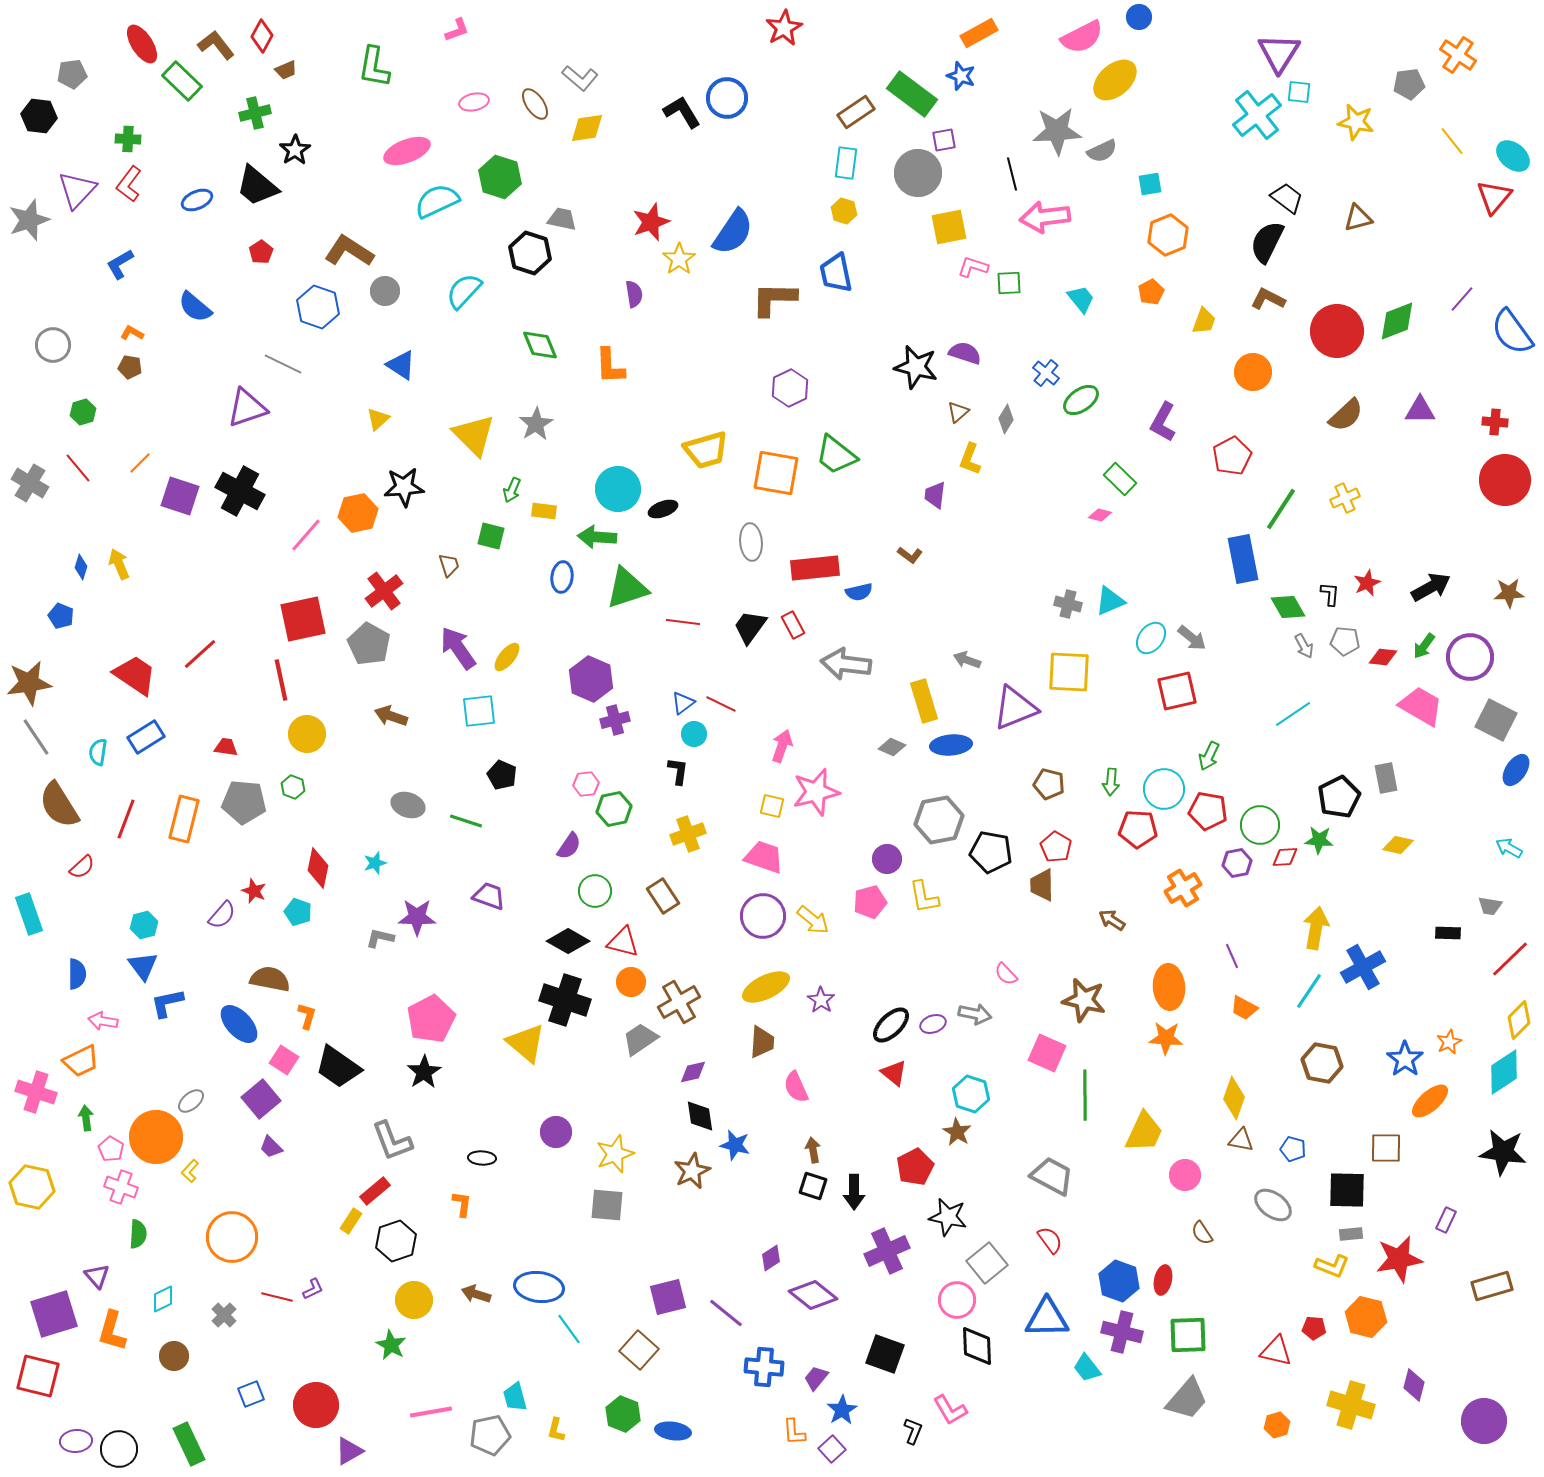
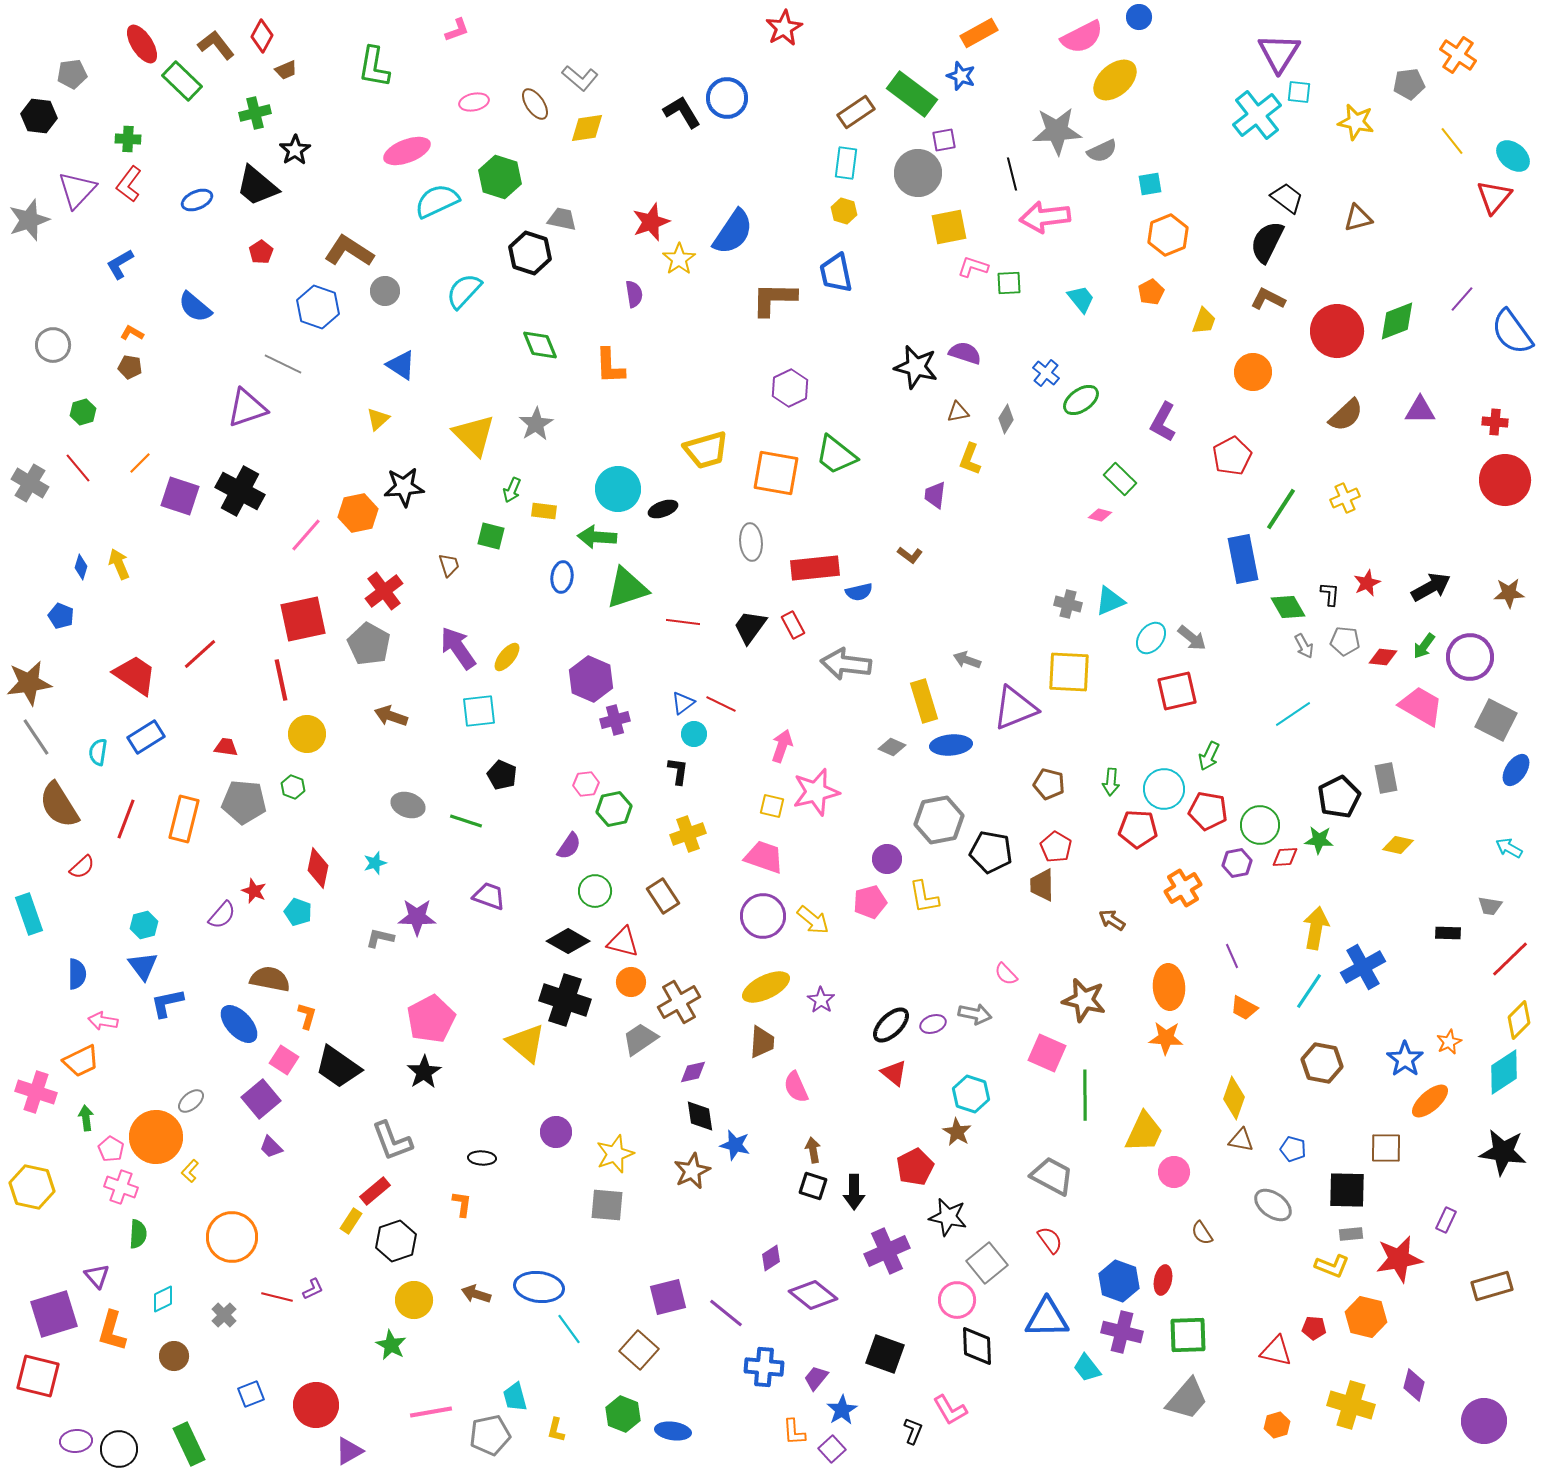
brown triangle at (958, 412): rotated 30 degrees clockwise
pink circle at (1185, 1175): moved 11 px left, 3 px up
